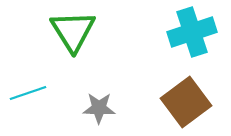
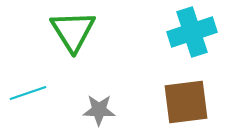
brown square: rotated 30 degrees clockwise
gray star: moved 2 px down
